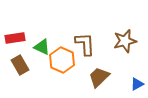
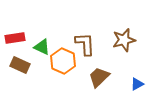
brown star: moved 1 px left, 1 px up
orange hexagon: moved 1 px right, 1 px down
brown rectangle: rotated 36 degrees counterclockwise
